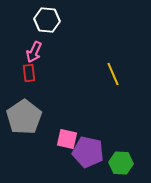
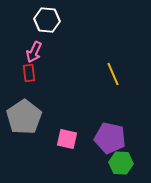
purple pentagon: moved 22 px right, 14 px up
